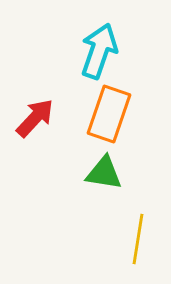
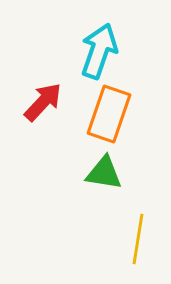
red arrow: moved 8 px right, 16 px up
